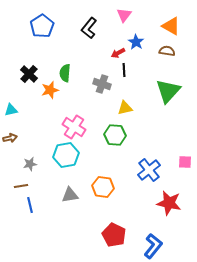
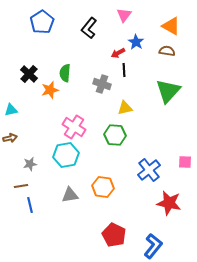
blue pentagon: moved 4 px up
